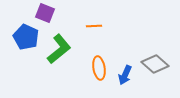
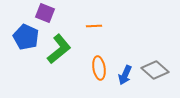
gray diamond: moved 6 px down
